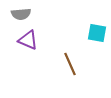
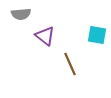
cyan square: moved 2 px down
purple triangle: moved 17 px right, 4 px up; rotated 15 degrees clockwise
